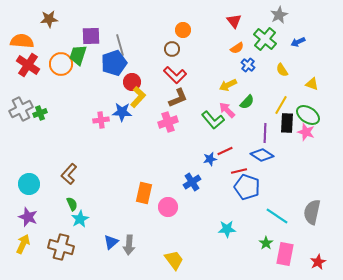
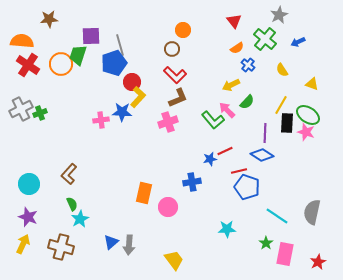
yellow arrow at (228, 85): moved 3 px right
blue cross at (192, 182): rotated 24 degrees clockwise
